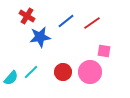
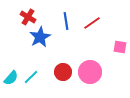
red cross: moved 1 px right, 1 px down
blue line: rotated 60 degrees counterclockwise
blue star: rotated 20 degrees counterclockwise
pink square: moved 16 px right, 4 px up
cyan line: moved 5 px down
